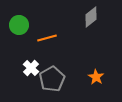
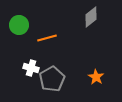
white cross: rotated 28 degrees counterclockwise
